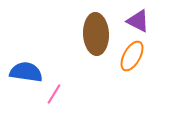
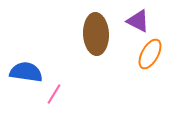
orange ellipse: moved 18 px right, 2 px up
